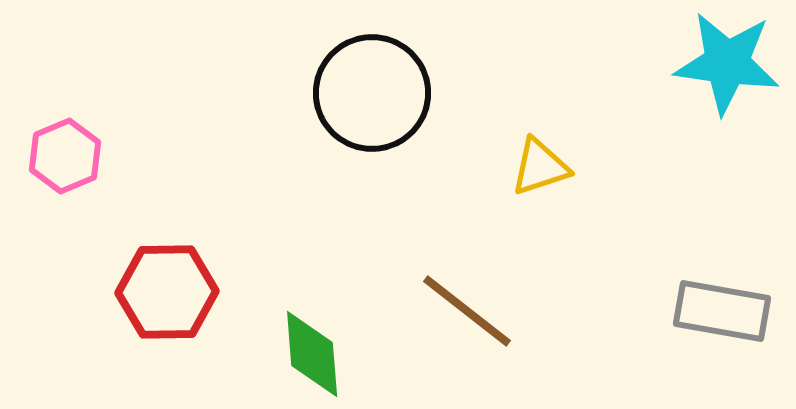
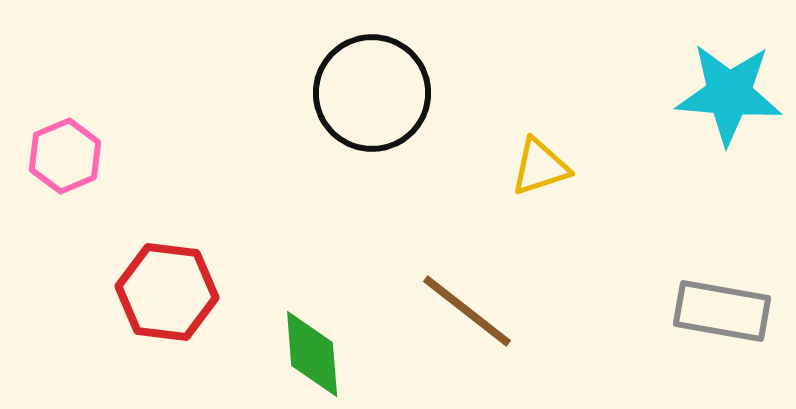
cyan star: moved 2 px right, 31 px down; rotated 3 degrees counterclockwise
red hexagon: rotated 8 degrees clockwise
